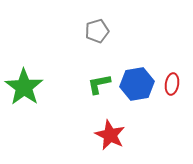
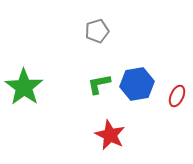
red ellipse: moved 5 px right, 12 px down; rotated 15 degrees clockwise
